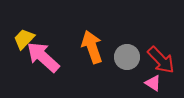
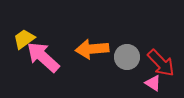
yellow trapezoid: rotated 10 degrees clockwise
orange arrow: moved 2 px down; rotated 76 degrees counterclockwise
red arrow: moved 3 px down
